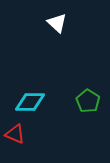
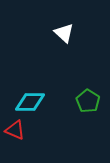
white triangle: moved 7 px right, 10 px down
red triangle: moved 4 px up
